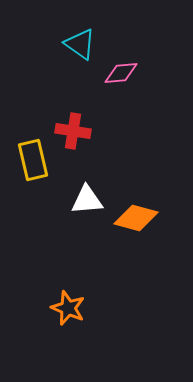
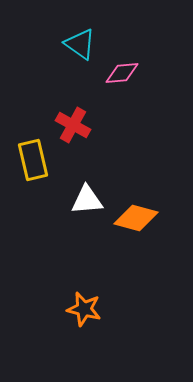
pink diamond: moved 1 px right
red cross: moved 6 px up; rotated 20 degrees clockwise
orange star: moved 16 px right, 1 px down; rotated 8 degrees counterclockwise
